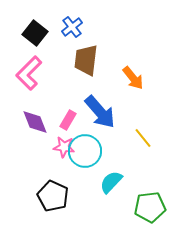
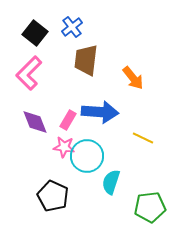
blue arrow: rotated 45 degrees counterclockwise
yellow line: rotated 25 degrees counterclockwise
cyan circle: moved 2 px right, 5 px down
cyan semicircle: rotated 25 degrees counterclockwise
